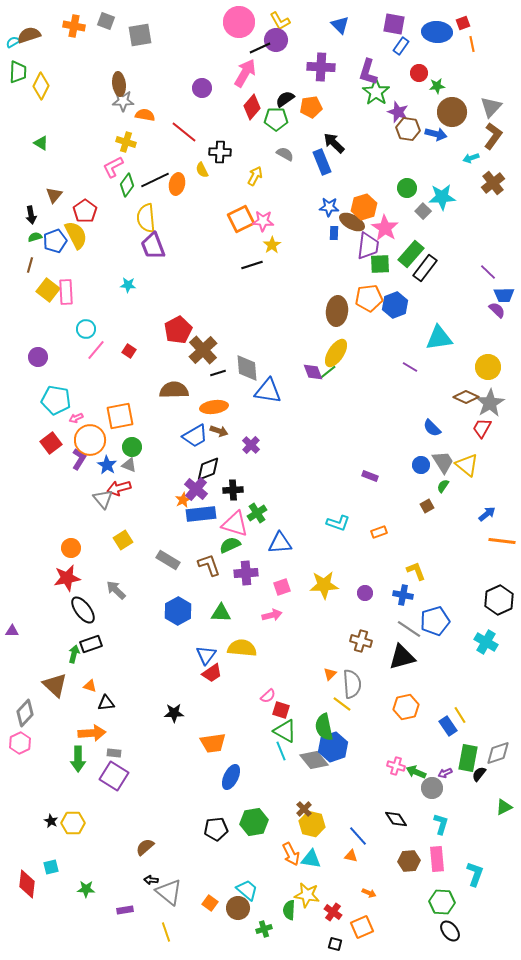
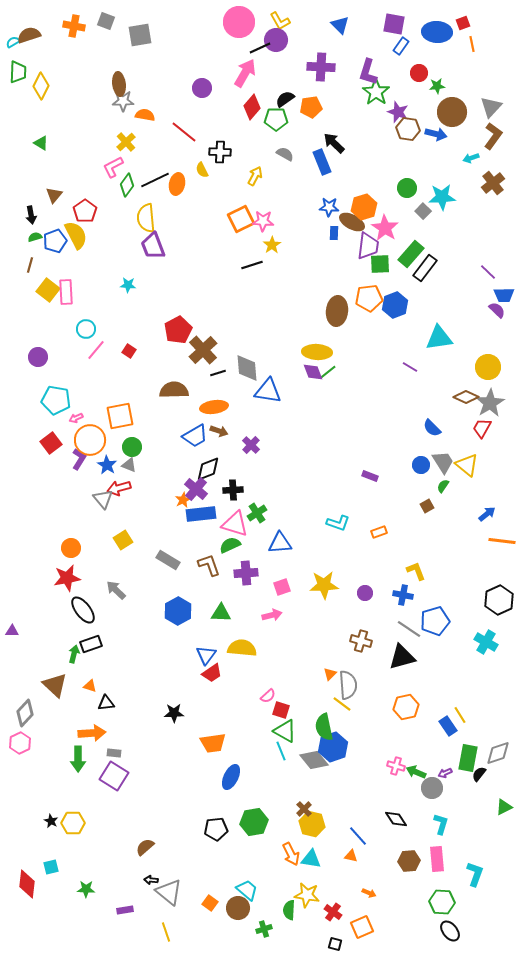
yellow cross at (126, 142): rotated 30 degrees clockwise
yellow ellipse at (336, 353): moved 19 px left, 1 px up; rotated 60 degrees clockwise
gray semicircle at (352, 684): moved 4 px left, 1 px down
